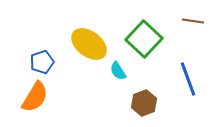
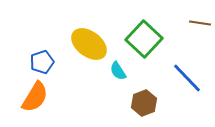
brown line: moved 7 px right, 2 px down
blue line: moved 1 px left, 1 px up; rotated 24 degrees counterclockwise
